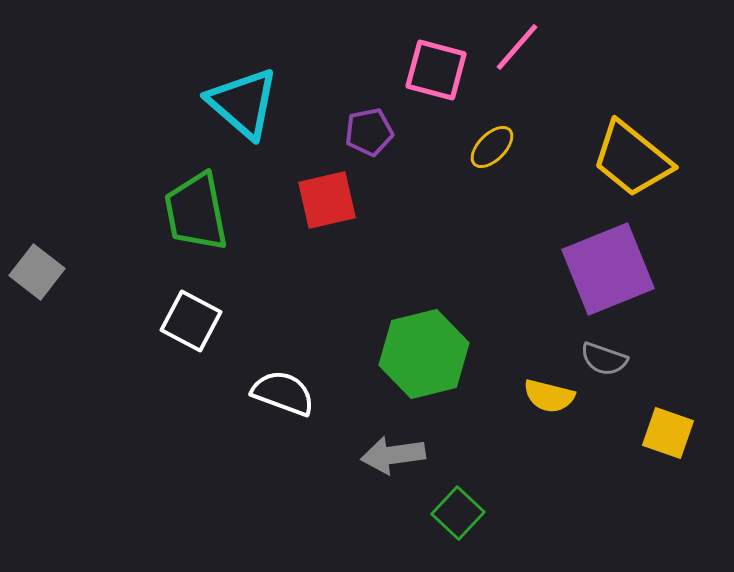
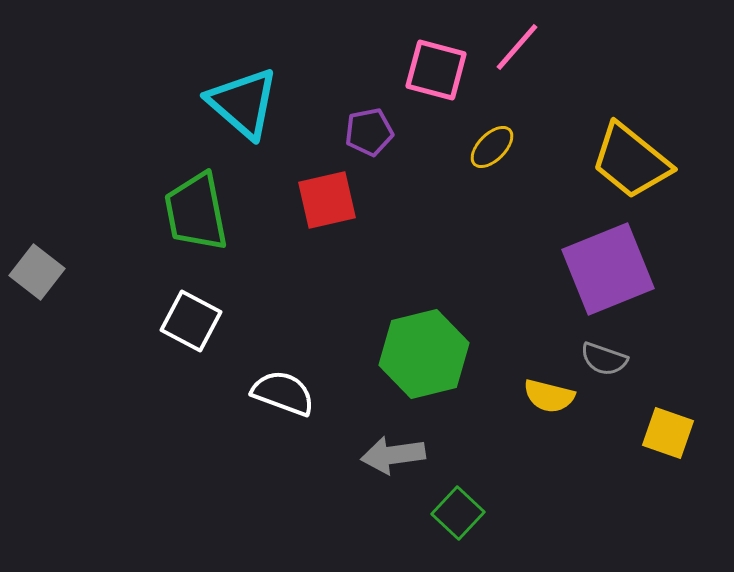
yellow trapezoid: moved 1 px left, 2 px down
